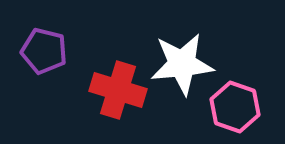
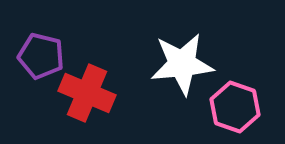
purple pentagon: moved 3 px left, 5 px down
red cross: moved 31 px left, 3 px down; rotated 6 degrees clockwise
